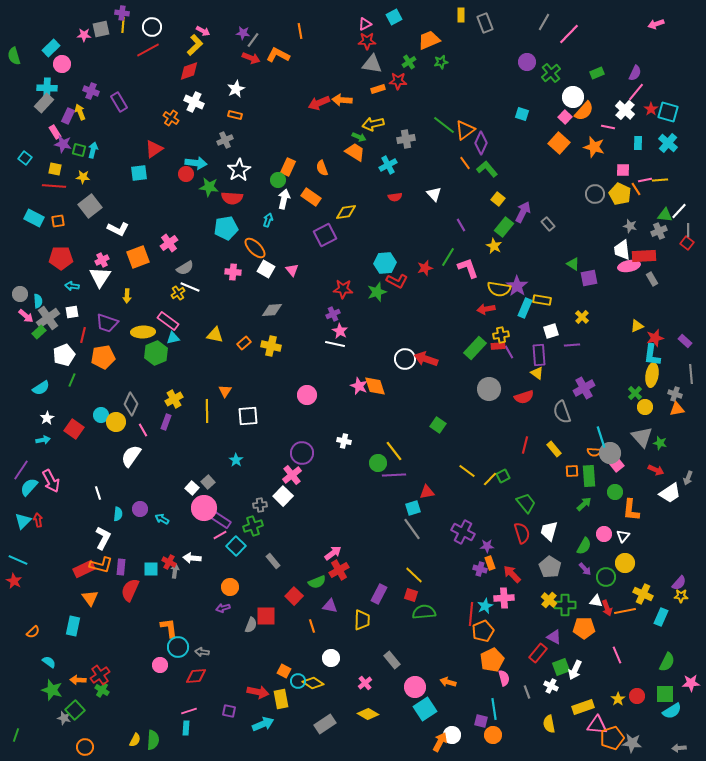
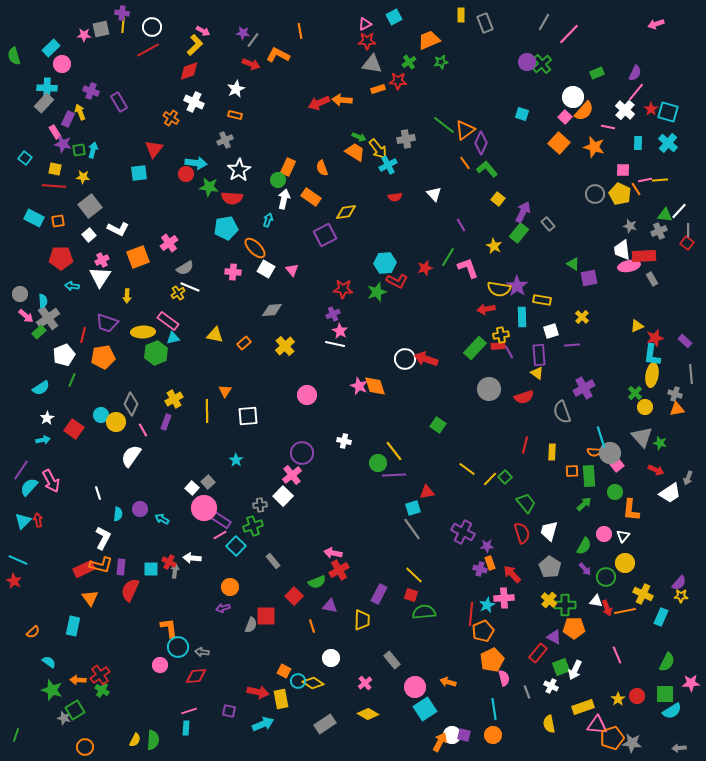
red arrow at (251, 58): moved 6 px down
green cross at (551, 73): moved 9 px left, 9 px up
purple rectangle at (68, 116): moved 3 px down
yellow arrow at (373, 124): moved 5 px right, 25 px down; rotated 115 degrees counterclockwise
red triangle at (154, 149): rotated 18 degrees counterclockwise
green square at (79, 150): rotated 24 degrees counterclockwise
green rectangle at (504, 227): moved 15 px right, 6 px down
cyan semicircle at (38, 301): moved 5 px right
cyan rectangle at (525, 308): moved 3 px left, 9 px down; rotated 24 degrees counterclockwise
white square at (72, 312): moved 17 px right, 77 px up; rotated 32 degrees counterclockwise
yellow cross at (271, 346): moved 14 px right; rotated 36 degrees clockwise
yellow rectangle at (554, 449): moved 2 px left, 3 px down; rotated 42 degrees clockwise
yellow line at (467, 471): moved 2 px up
green square at (503, 476): moved 2 px right, 1 px down; rotated 16 degrees counterclockwise
pink arrow at (333, 553): rotated 132 degrees counterclockwise
cyan star at (485, 606): moved 2 px right, 1 px up
orange pentagon at (584, 628): moved 10 px left
green square at (75, 710): rotated 12 degrees clockwise
purple square at (481, 721): moved 17 px left, 14 px down
